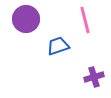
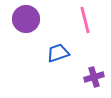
blue trapezoid: moved 7 px down
